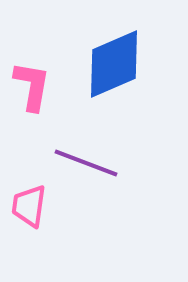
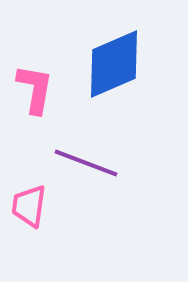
pink L-shape: moved 3 px right, 3 px down
